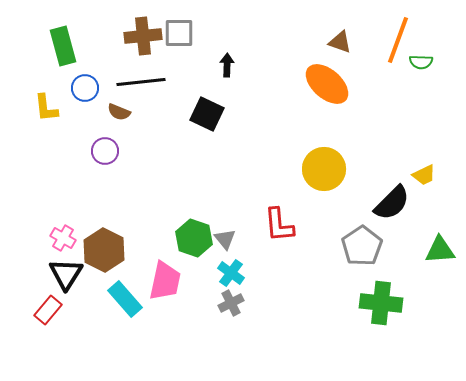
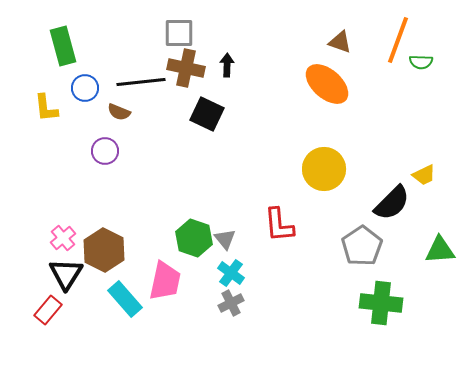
brown cross: moved 43 px right, 32 px down; rotated 18 degrees clockwise
pink cross: rotated 20 degrees clockwise
